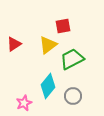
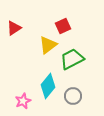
red square: rotated 14 degrees counterclockwise
red triangle: moved 16 px up
pink star: moved 1 px left, 2 px up
